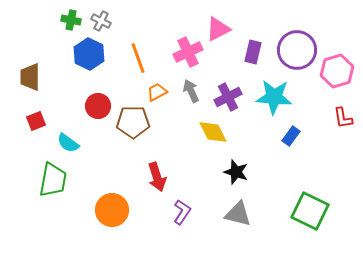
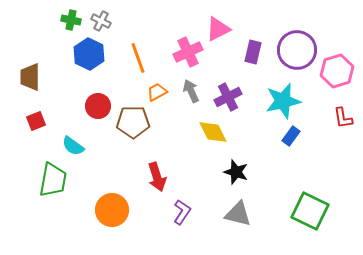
cyan star: moved 9 px right, 4 px down; rotated 18 degrees counterclockwise
cyan semicircle: moved 5 px right, 3 px down
